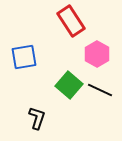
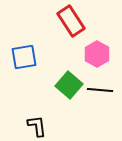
black line: rotated 20 degrees counterclockwise
black L-shape: moved 8 px down; rotated 25 degrees counterclockwise
